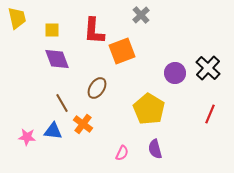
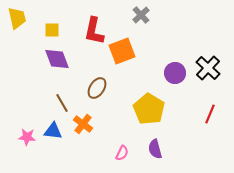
red L-shape: rotated 8 degrees clockwise
